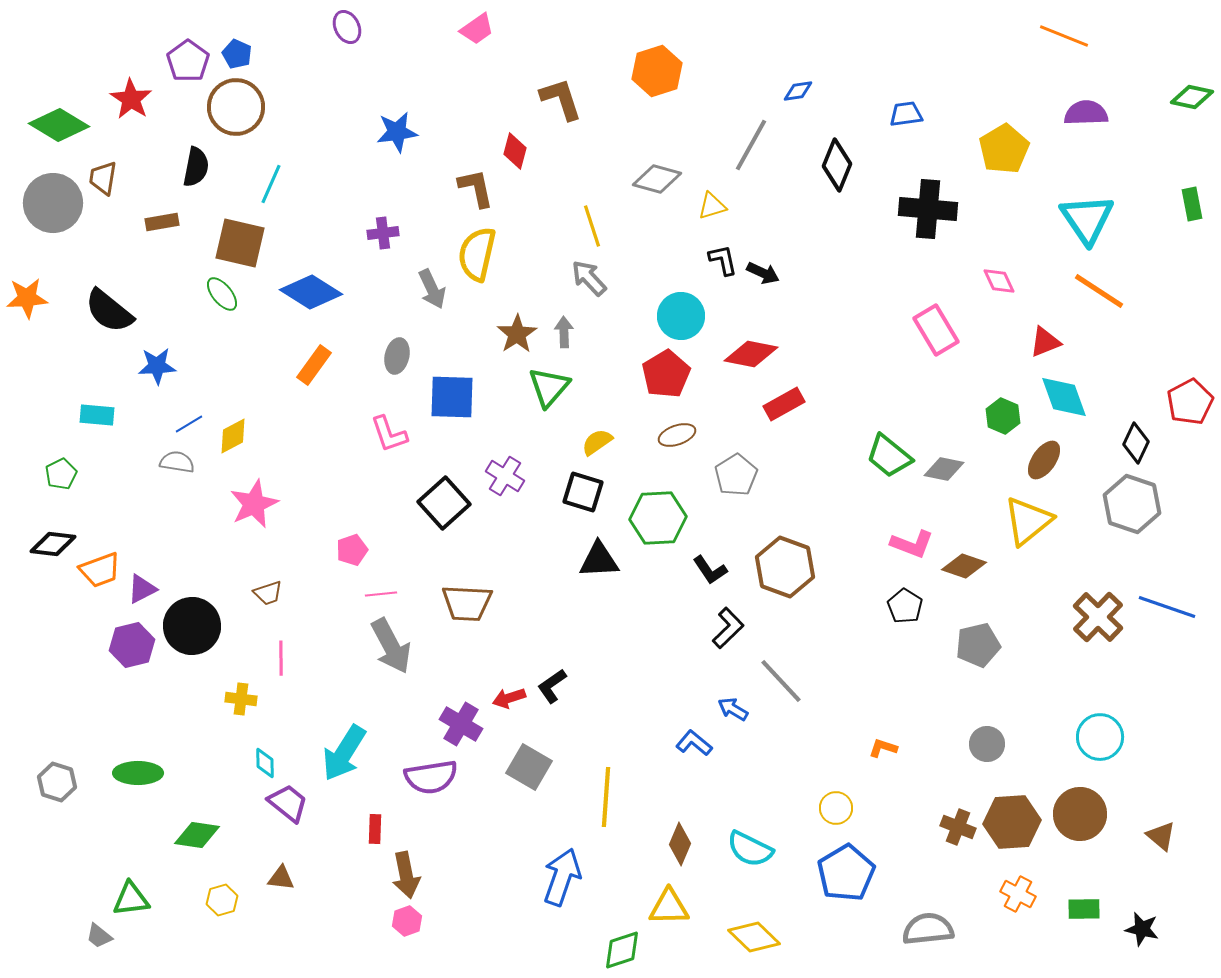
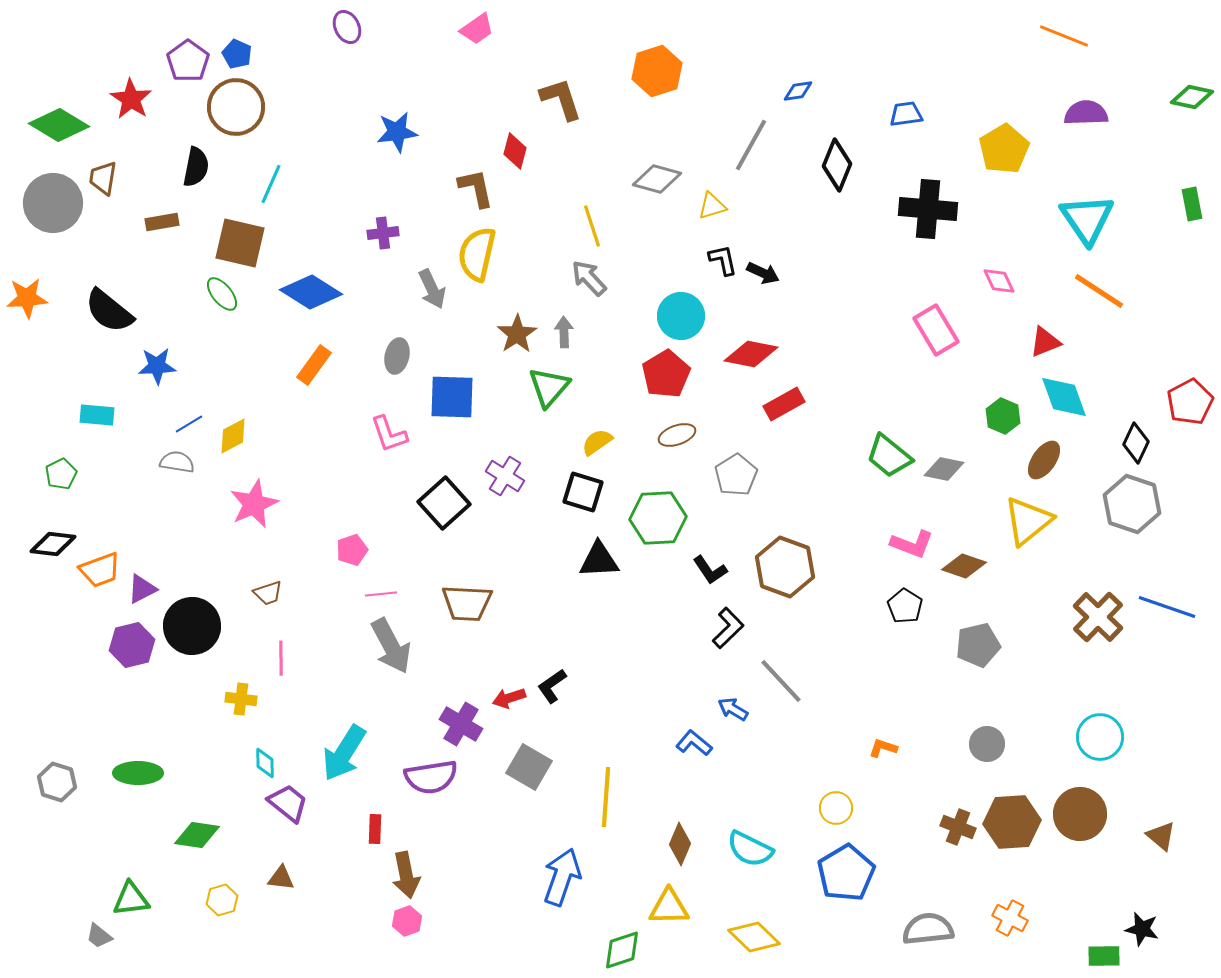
orange cross at (1018, 894): moved 8 px left, 24 px down
green rectangle at (1084, 909): moved 20 px right, 47 px down
